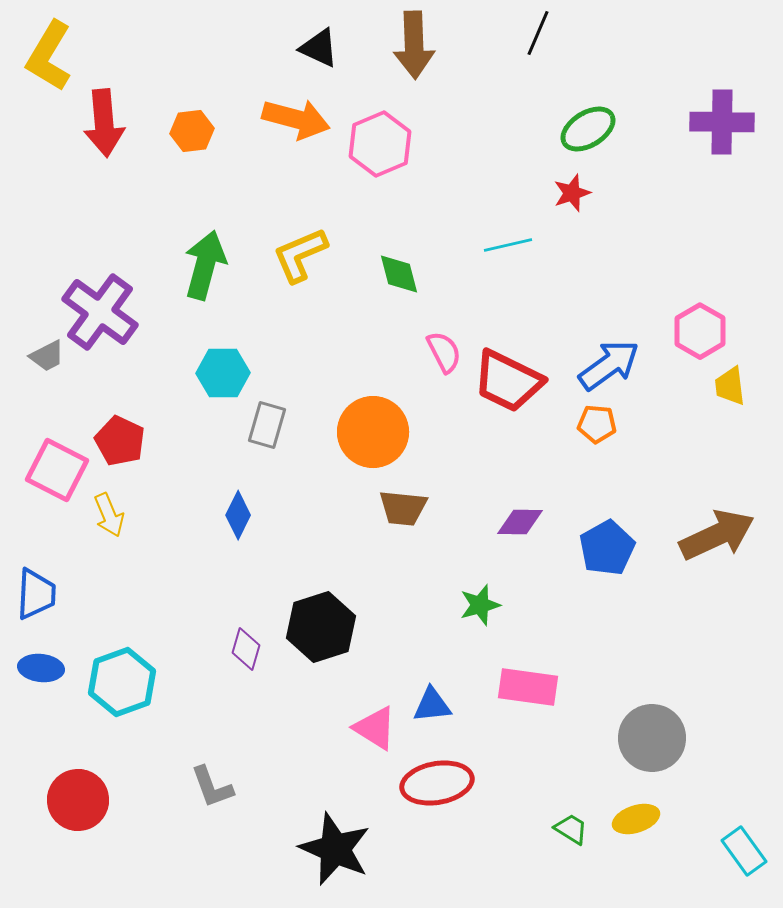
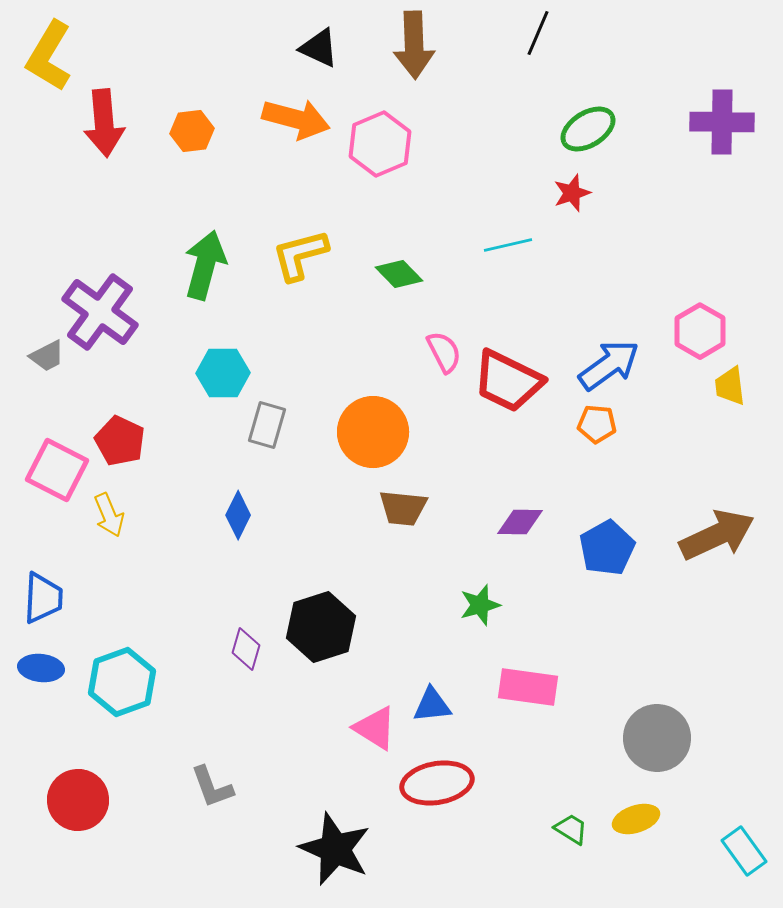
yellow L-shape at (300, 255): rotated 8 degrees clockwise
green diamond at (399, 274): rotated 30 degrees counterclockwise
blue trapezoid at (36, 594): moved 7 px right, 4 px down
gray circle at (652, 738): moved 5 px right
